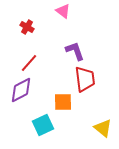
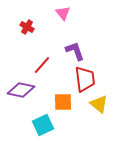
pink triangle: moved 2 px down; rotated 14 degrees clockwise
red line: moved 13 px right, 2 px down
purple diamond: rotated 40 degrees clockwise
yellow triangle: moved 4 px left, 24 px up
